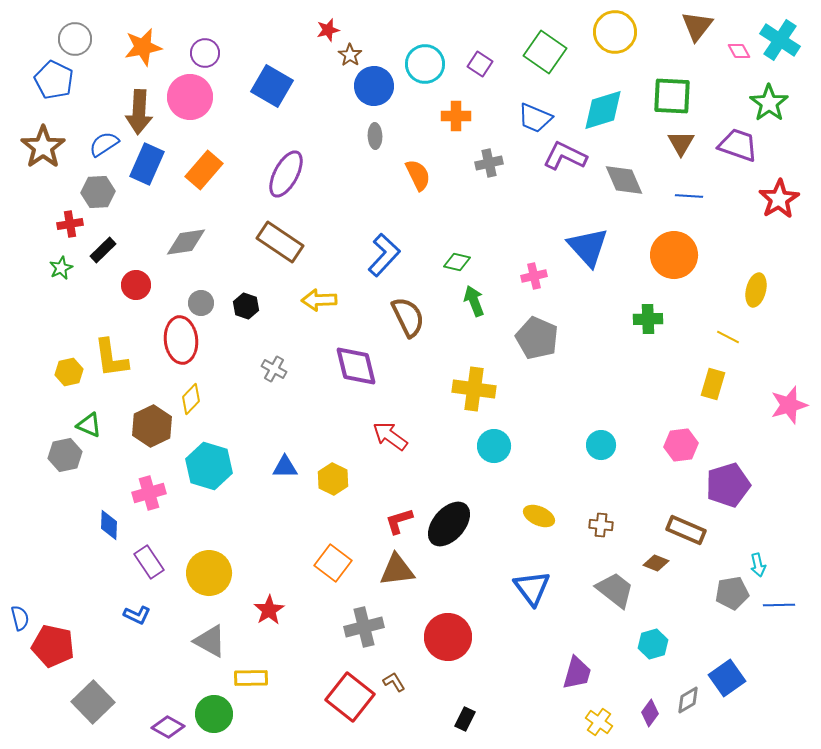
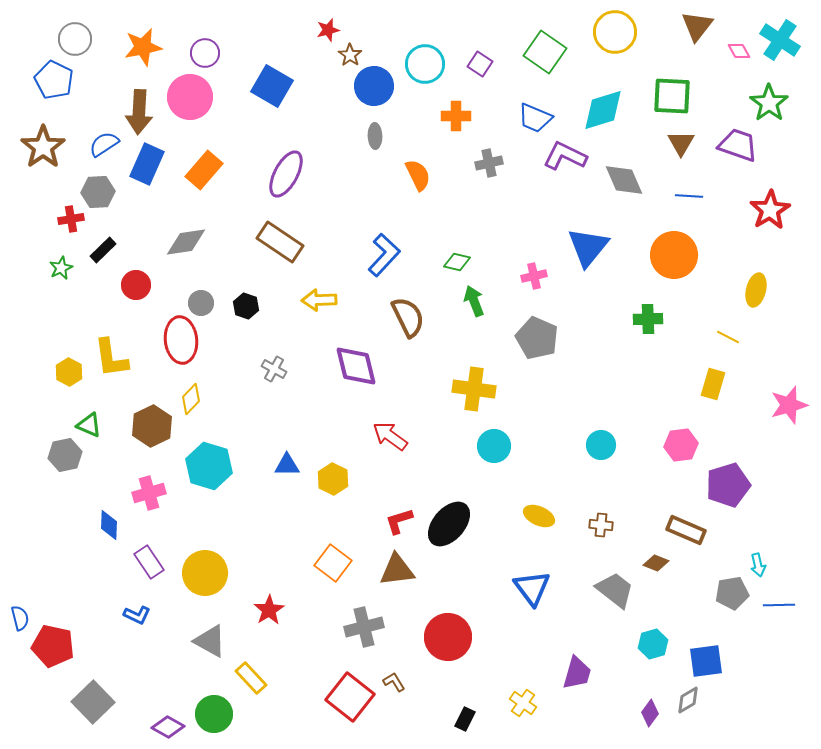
red star at (779, 199): moved 9 px left, 11 px down
red cross at (70, 224): moved 1 px right, 5 px up
blue triangle at (588, 247): rotated 21 degrees clockwise
yellow hexagon at (69, 372): rotated 20 degrees counterclockwise
blue triangle at (285, 467): moved 2 px right, 2 px up
yellow circle at (209, 573): moved 4 px left
yellow rectangle at (251, 678): rotated 48 degrees clockwise
blue square at (727, 678): moved 21 px left, 17 px up; rotated 27 degrees clockwise
yellow cross at (599, 722): moved 76 px left, 19 px up
